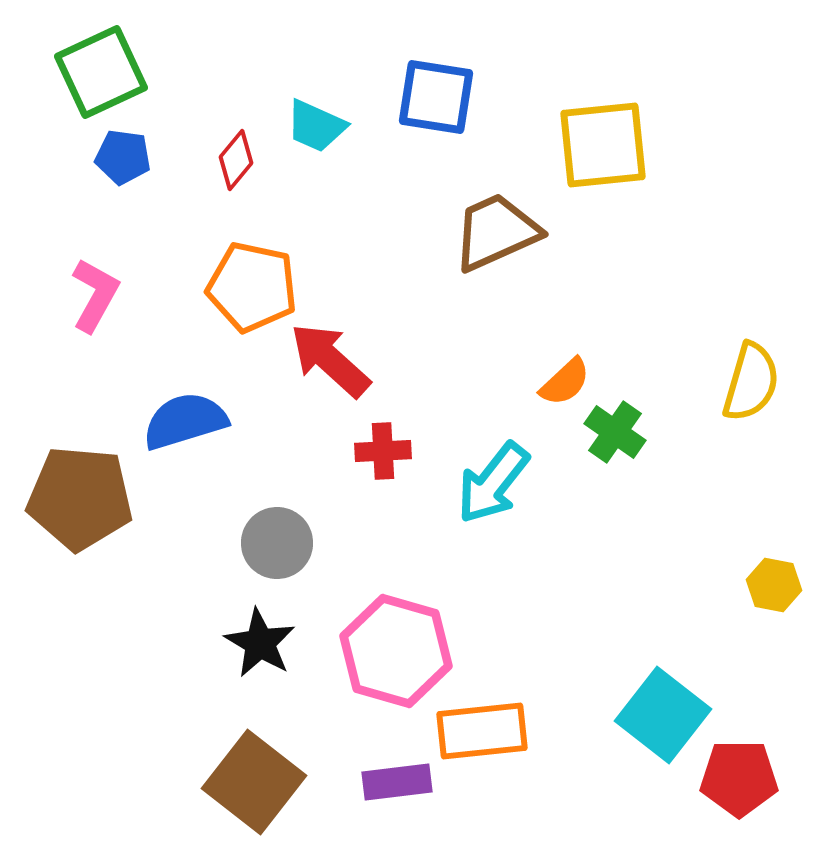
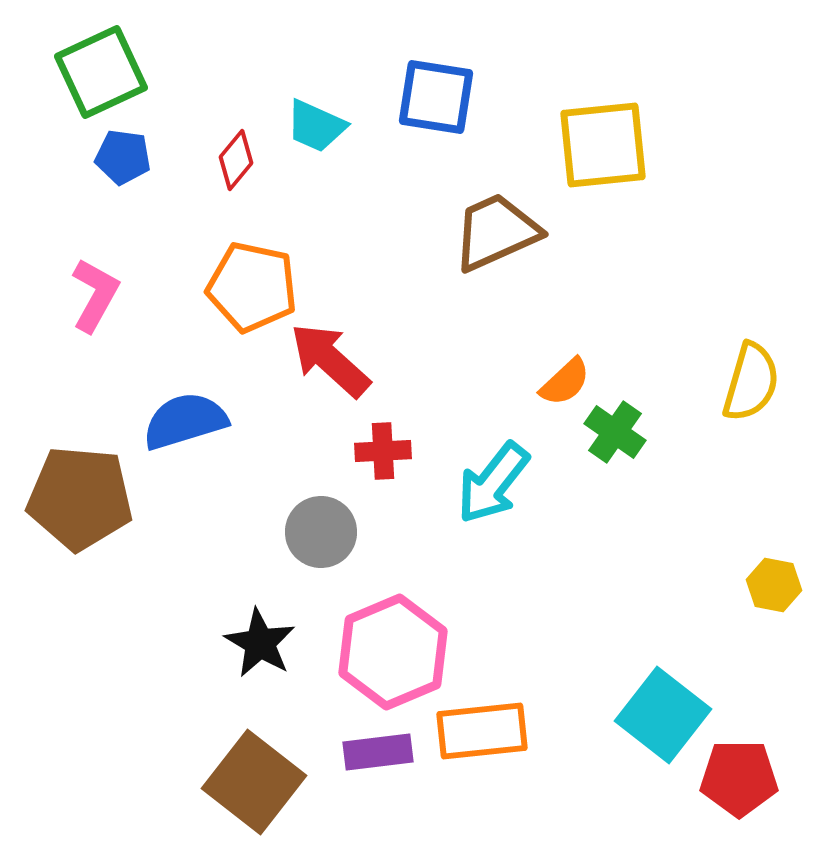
gray circle: moved 44 px right, 11 px up
pink hexagon: moved 3 px left, 1 px down; rotated 21 degrees clockwise
purple rectangle: moved 19 px left, 30 px up
